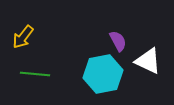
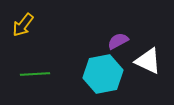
yellow arrow: moved 12 px up
purple semicircle: rotated 90 degrees counterclockwise
green line: rotated 8 degrees counterclockwise
